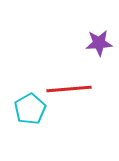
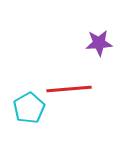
cyan pentagon: moved 1 px left, 1 px up
